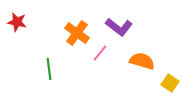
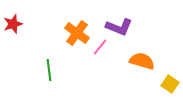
red star: moved 4 px left, 2 px down; rotated 30 degrees counterclockwise
purple L-shape: rotated 16 degrees counterclockwise
pink line: moved 6 px up
green line: moved 1 px down
yellow square: moved 1 px down
